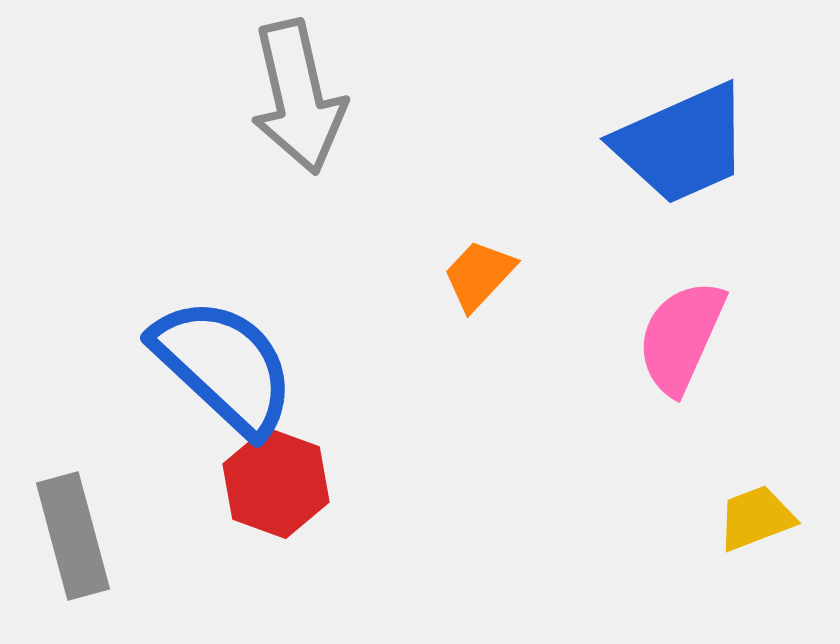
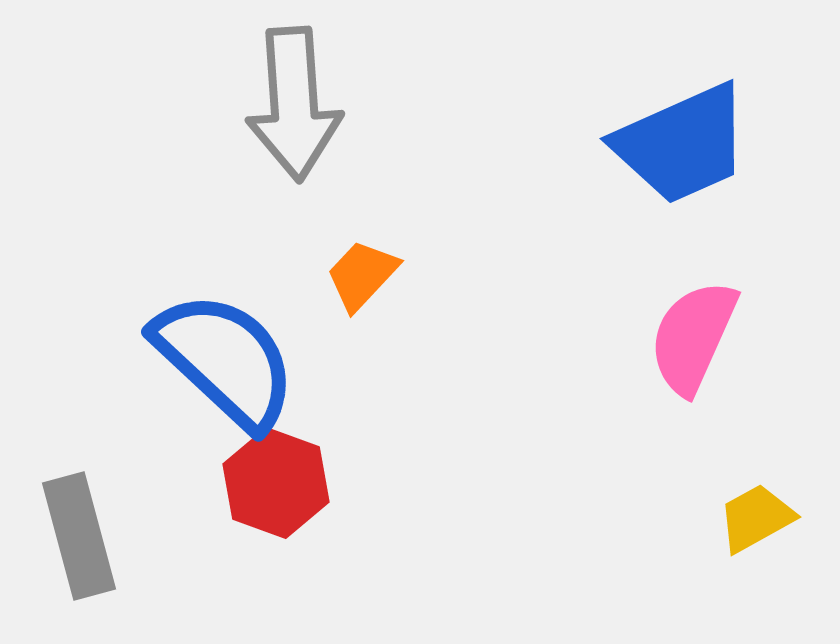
gray arrow: moved 4 px left, 7 px down; rotated 9 degrees clockwise
orange trapezoid: moved 117 px left
pink semicircle: moved 12 px right
blue semicircle: moved 1 px right, 6 px up
yellow trapezoid: rotated 8 degrees counterclockwise
gray rectangle: moved 6 px right
